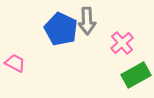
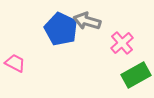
gray arrow: rotated 108 degrees clockwise
